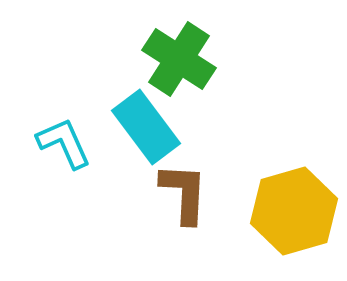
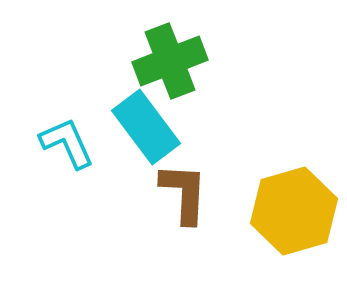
green cross: moved 9 px left, 2 px down; rotated 36 degrees clockwise
cyan L-shape: moved 3 px right
